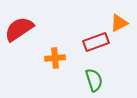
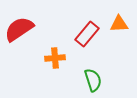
orange triangle: moved 1 px down; rotated 24 degrees clockwise
red rectangle: moved 9 px left, 8 px up; rotated 30 degrees counterclockwise
green semicircle: moved 1 px left
